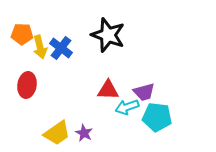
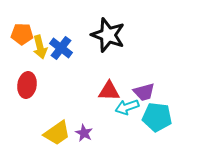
red triangle: moved 1 px right, 1 px down
